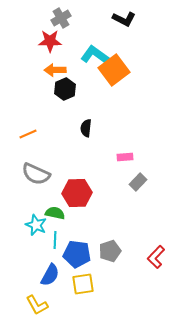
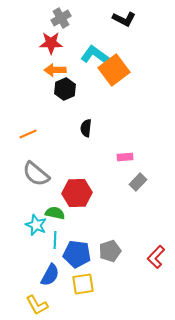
red star: moved 1 px right, 2 px down
gray semicircle: rotated 16 degrees clockwise
